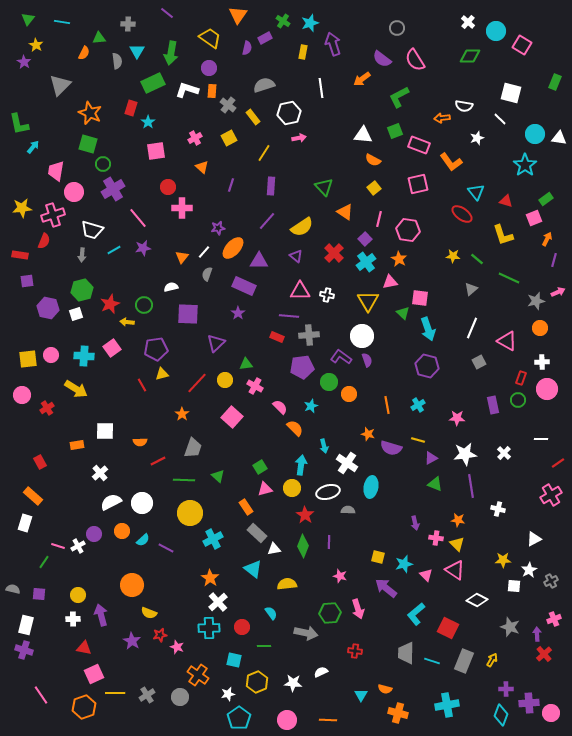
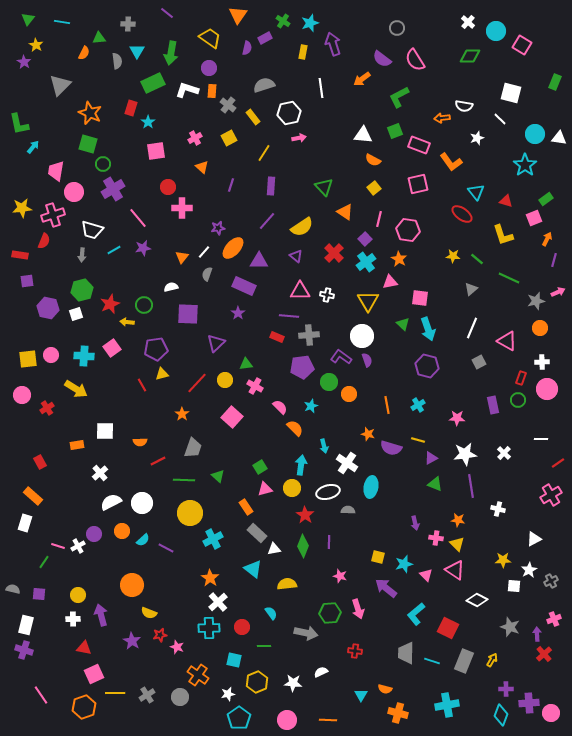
green triangle at (403, 313): moved 11 px down
